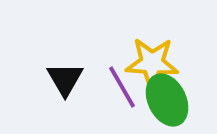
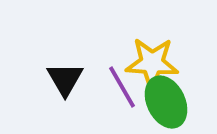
green ellipse: moved 1 px left, 2 px down
